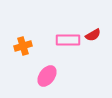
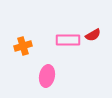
pink ellipse: rotated 25 degrees counterclockwise
